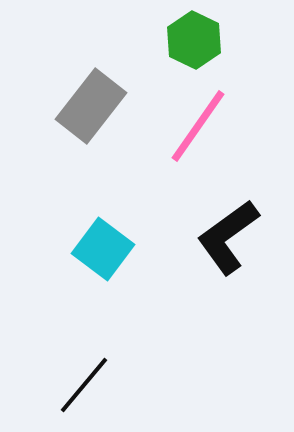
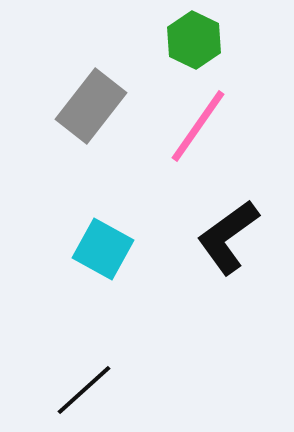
cyan square: rotated 8 degrees counterclockwise
black line: moved 5 px down; rotated 8 degrees clockwise
